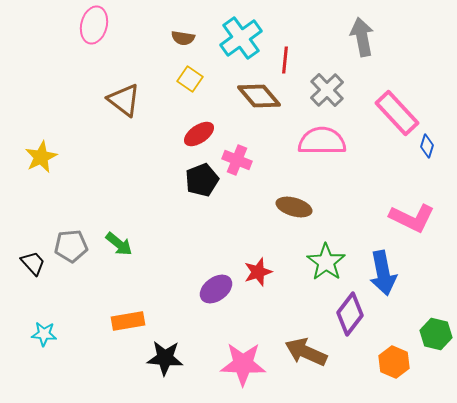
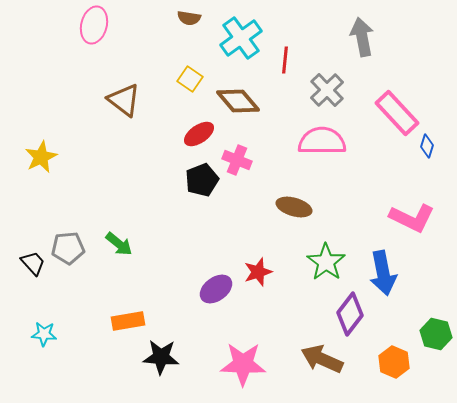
brown semicircle: moved 6 px right, 20 px up
brown diamond: moved 21 px left, 5 px down
gray pentagon: moved 3 px left, 2 px down
brown arrow: moved 16 px right, 7 px down
black star: moved 4 px left, 1 px up
